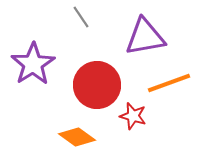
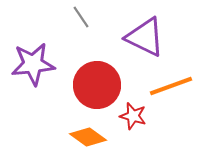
purple triangle: rotated 36 degrees clockwise
purple star: rotated 27 degrees clockwise
orange line: moved 2 px right, 3 px down
orange diamond: moved 11 px right
